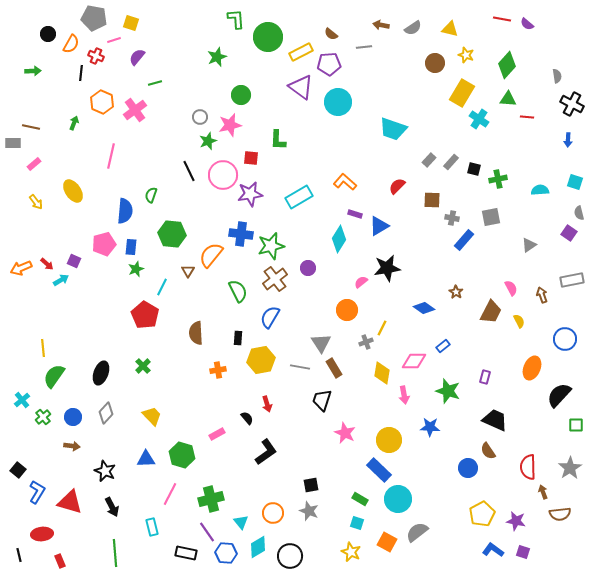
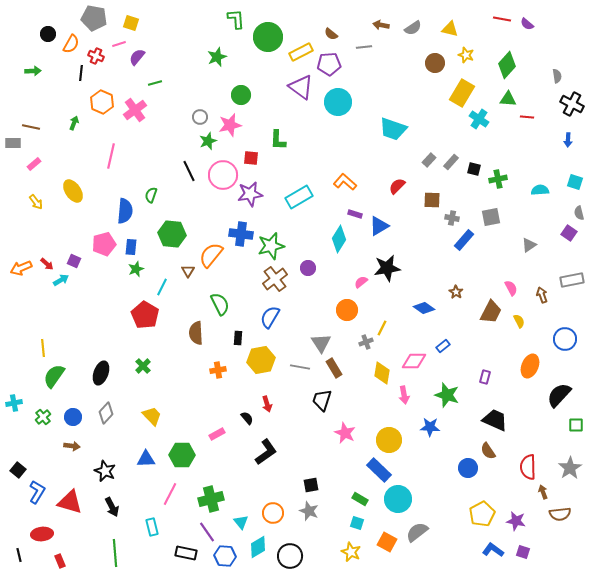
pink line at (114, 40): moved 5 px right, 4 px down
green semicircle at (238, 291): moved 18 px left, 13 px down
orange ellipse at (532, 368): moved 2 px left, 2 px up
green star at (448, 391): moved 1 px left, 4 px down
cyan cross at (22, 400): moved 8 px left, 3 px down; rotated 28 degrees clockwise
green hexagon at (182, 455): rotated 15 degrees counterclockwise
blue hexagon at (226, 553): moved 1 px left, 3 px down
